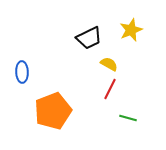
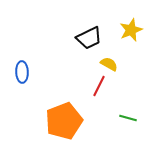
red line: moved 11 px left, 3 px up
orange pentagon: moved 11 px right, 10 px down
